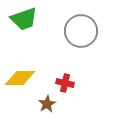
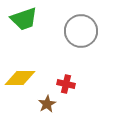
red cross: moved 1 px right, 1 px down
